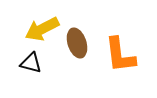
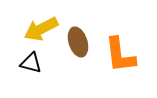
yellow arrow: moved 1 px left
brown ellipse: moved 1 px right, 1 px up
